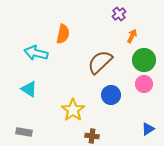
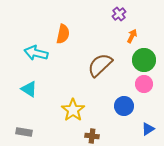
brown semicircle: moved 3 px down
blue circle: moved 13 px right, 11 px down
